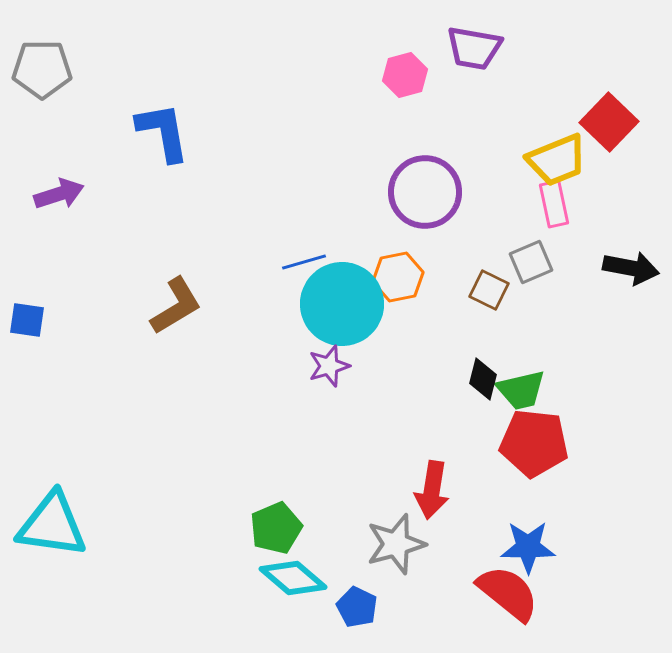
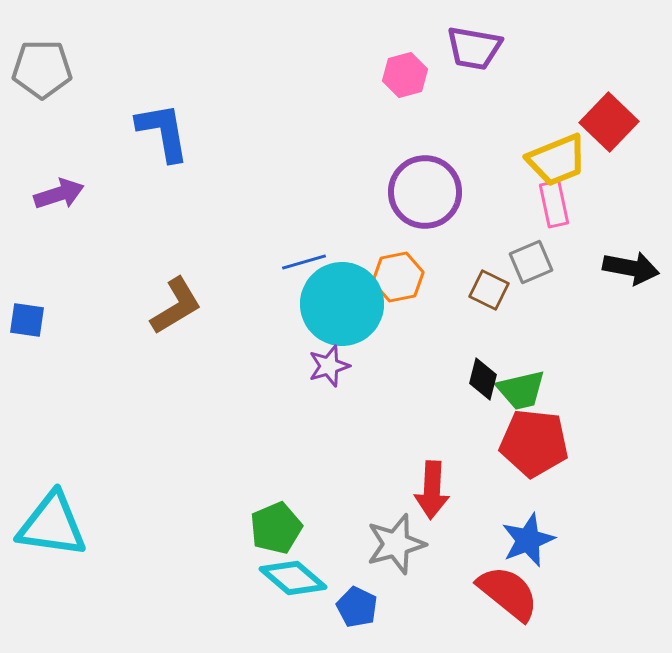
red arrow: rotated 6 degrees counterclockwise
blue star: moved 7 px up; rotated 22 degrees counterclockwise
